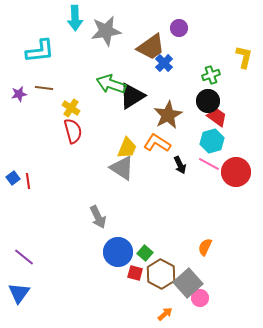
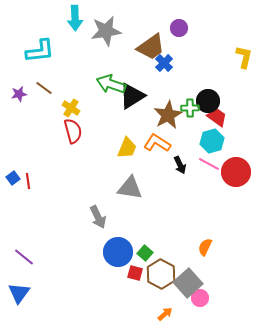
green cross: moved 21 px left, 33 px down; rotated 18 degrees clockwise
brown line: rotated 30 degrees clockwise
gray triangle: moved 8 px right, 20 px down; rotated 24 degrees counterclockwise
